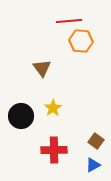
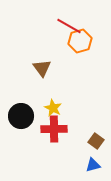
red line: moved 5 px down; rotated 35 degrees clockwise
orange hexagon: moved 1 px left; rotated 20 degrees counterclockwise
yellow star: rotated 12 degrees counterclockwise
red cross: moved 21 px up
blue triangle: rotated 14 degrees clockwise
